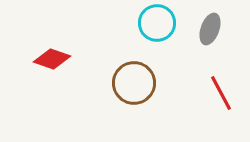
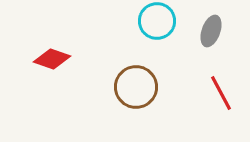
cyan circle: moved 2 px up
gray ellipse: moved 1 px right, 2 px down
brown circle: moved 2 px right, 4 px down
